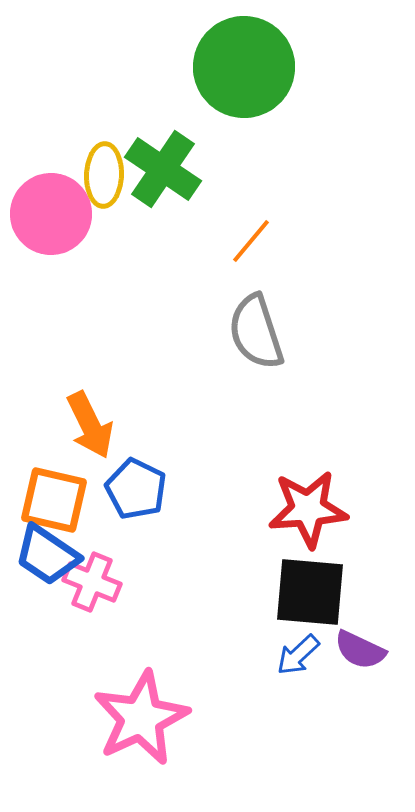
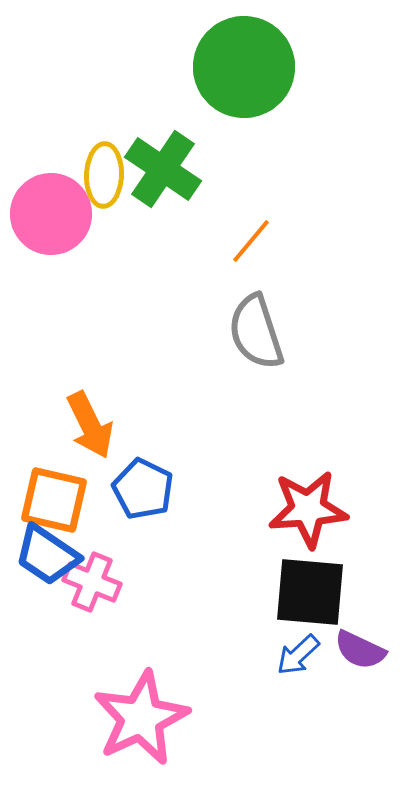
blue pentagon: moved 7 px right
